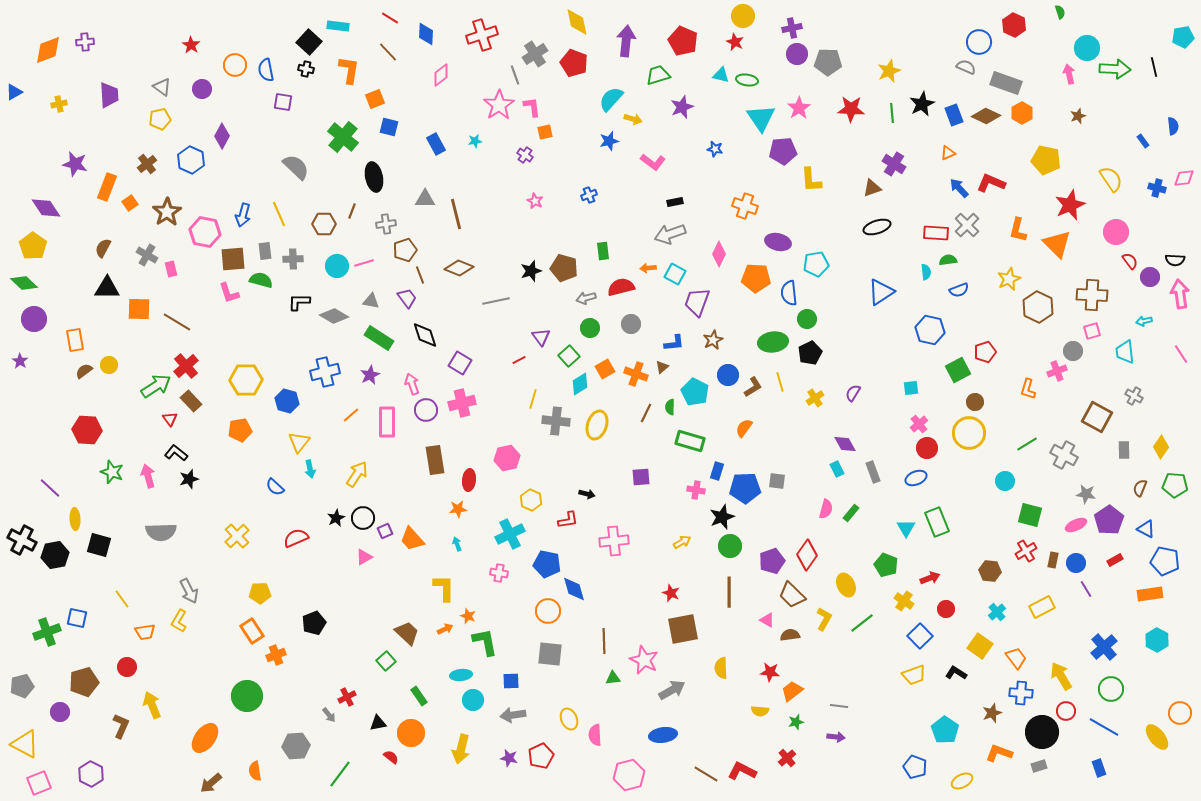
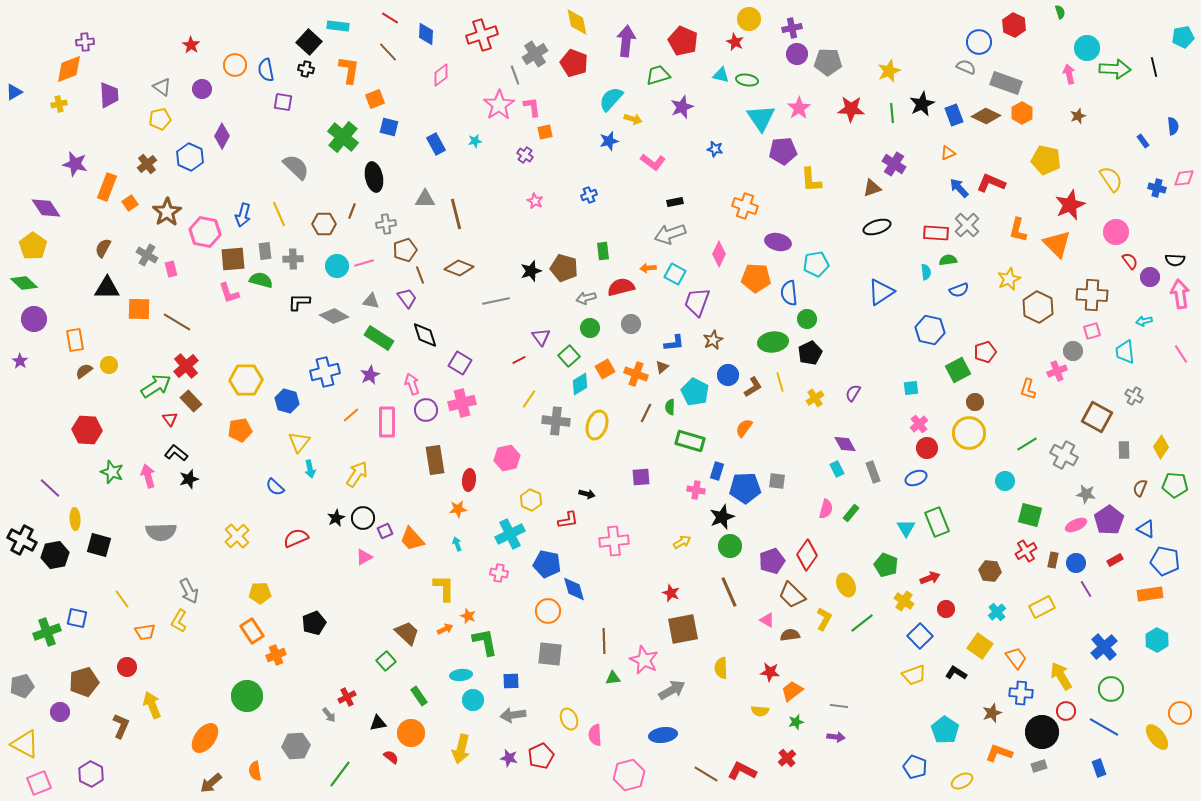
yellow circle at (743, 16): moved 6 px right, 3 px down
orange diamond at (48, 50): moved 21 px right, 19 px down
blue hexagon at (191, 160): moved 1 px left, 3 px up
yellow line at (533, 399): moved 4 px left; rotated 18 degrees clockwise
brown line at (729, 592): rotated 24 degrees counterclockwise
